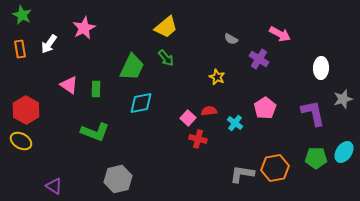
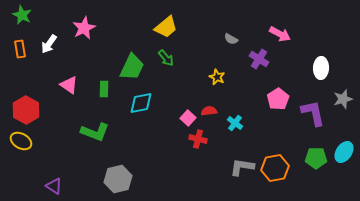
green rectangle: moved 8 px right
pink pentagon: moved 13 px right, 9 px up
gray L-shape: moved 7 px up
